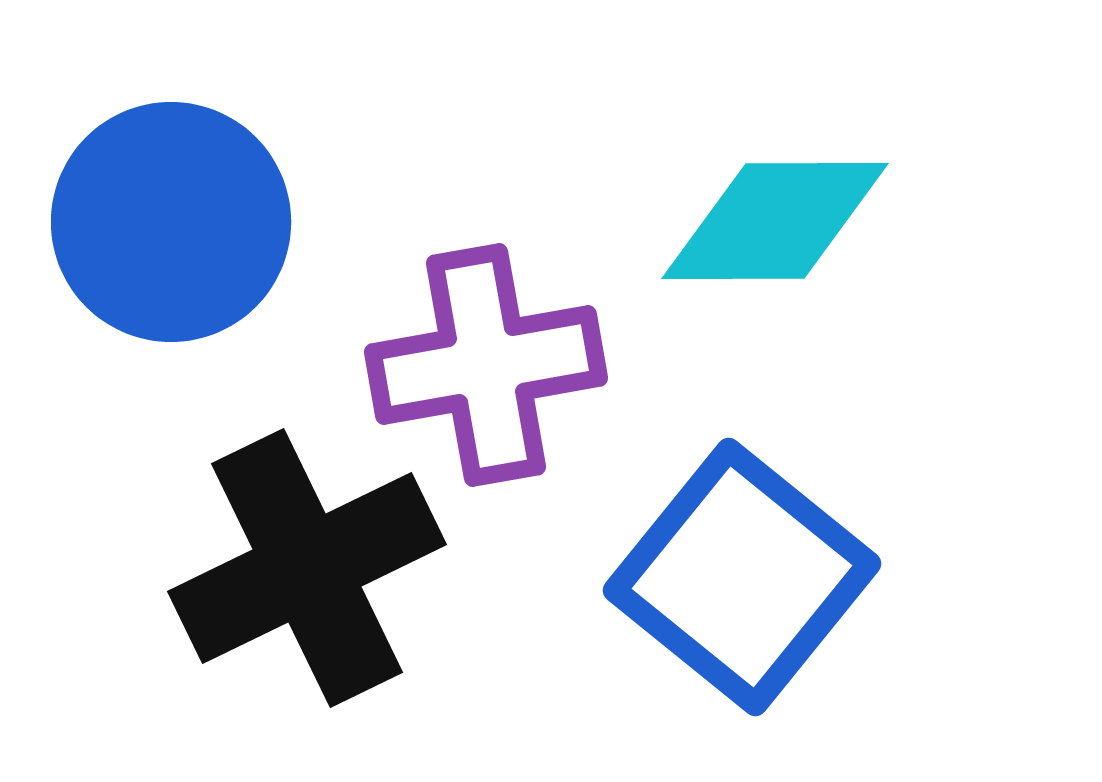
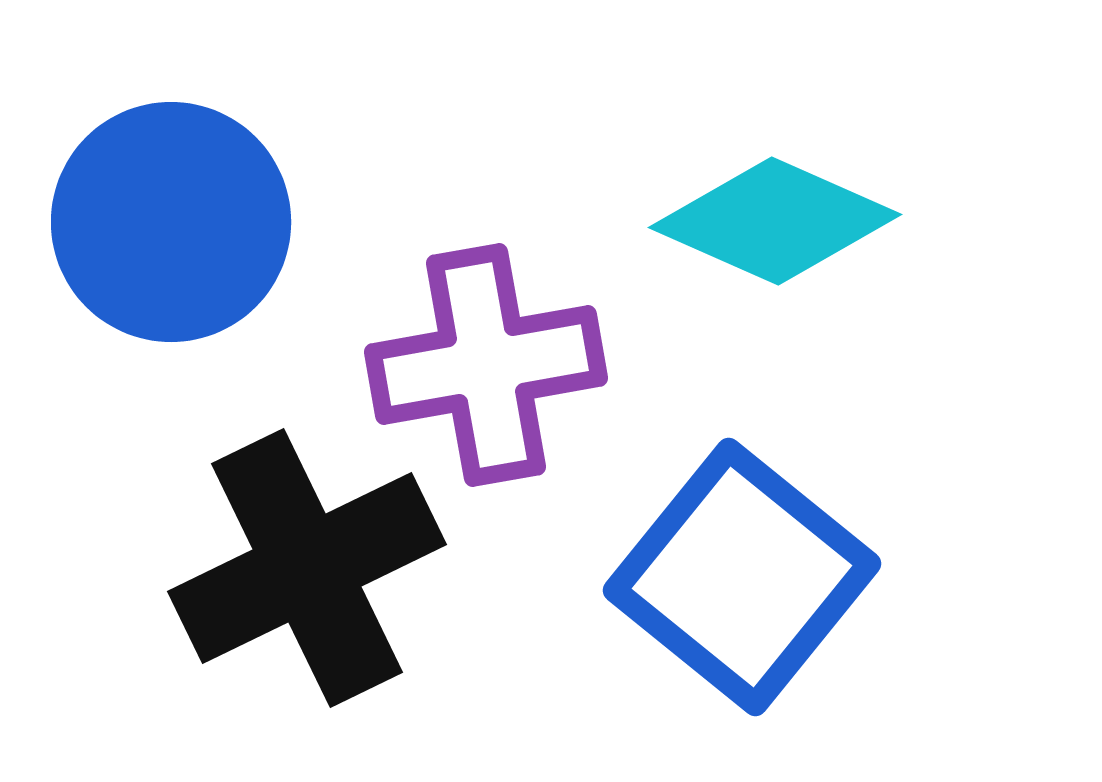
cyan diamond: rotated 24 degrees clockwise
